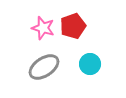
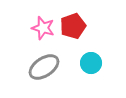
cyan circle: moved 1 px right, 1 px up
